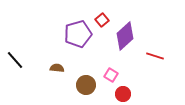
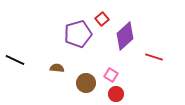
red square: moved 1 px up
red line: moved 1 px left, 1 px down
black line: rotated 24 degrees counterclockwise
brown circle: moved 2 px up
red circle: moved 7 px left
